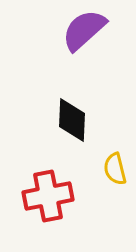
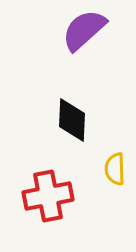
yellow semicircle: rotated 12 degrees clockwise
